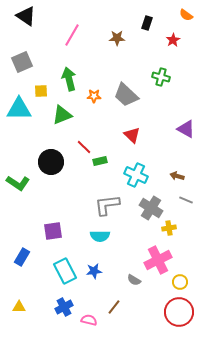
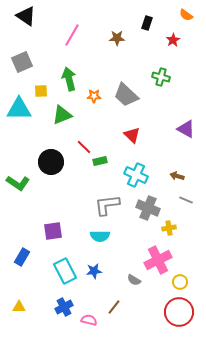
gray cross: moved 3 px left; rotated 10 degrees counterclockwise
